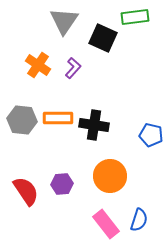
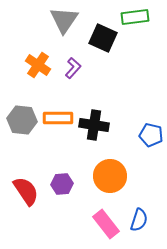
gray triangle: moved 1 px up
